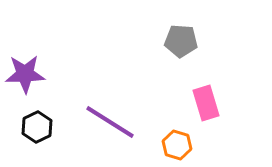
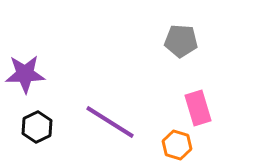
pink rectangle: moved 8 px left, 5 px down
